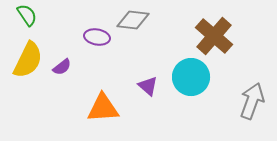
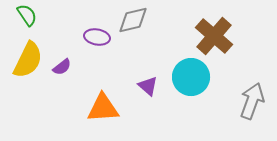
gray diamond: rotated 20 degrees counterclockwise
